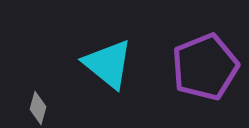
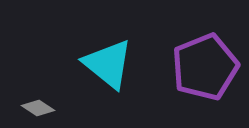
gray diamond: rotated 72 degrees counterclockwise
